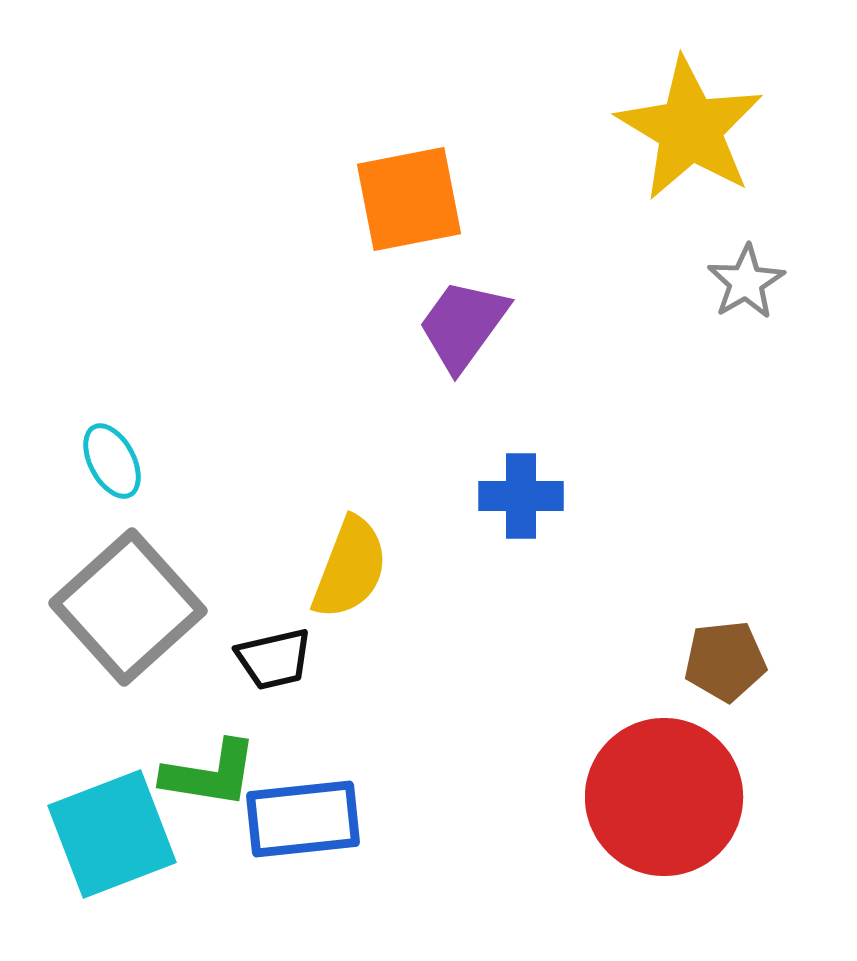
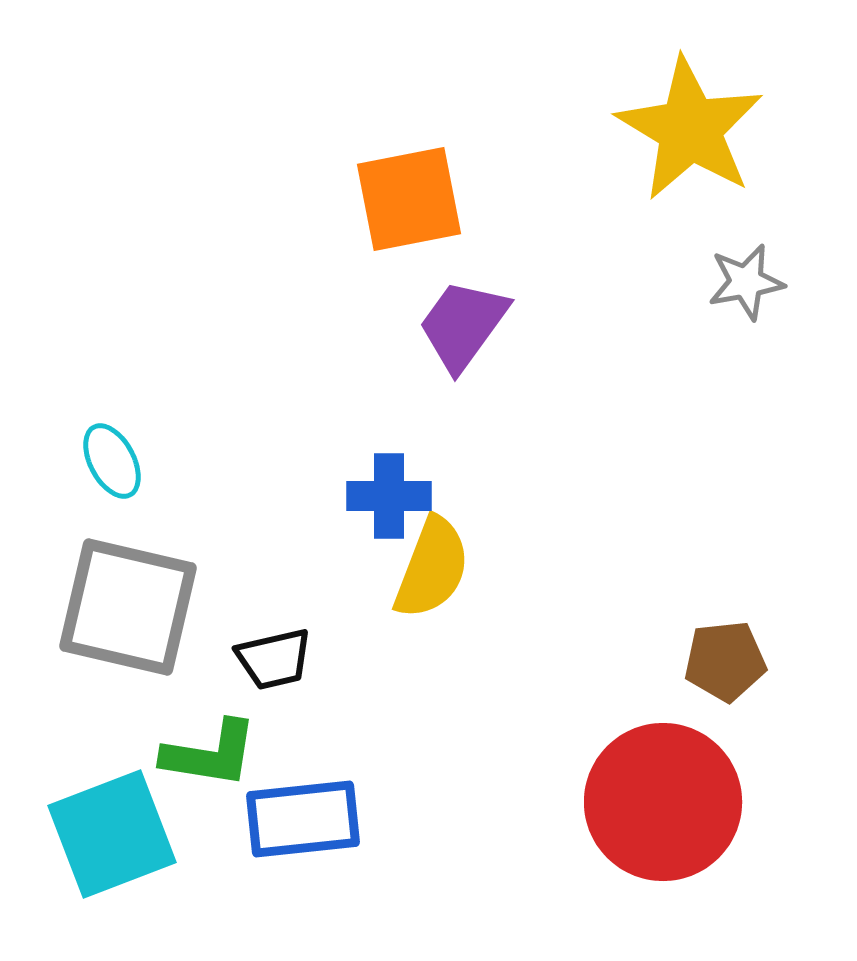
gray star: rotated 20 degrees clockwise
blue cross: moved 132 px left
yellow semicircle: moved 82 px right
gray square: rotated 35 degrees counterclockwise
green L-shape: moved 20 px up
red circle: moved 1 px left, 5 px down
